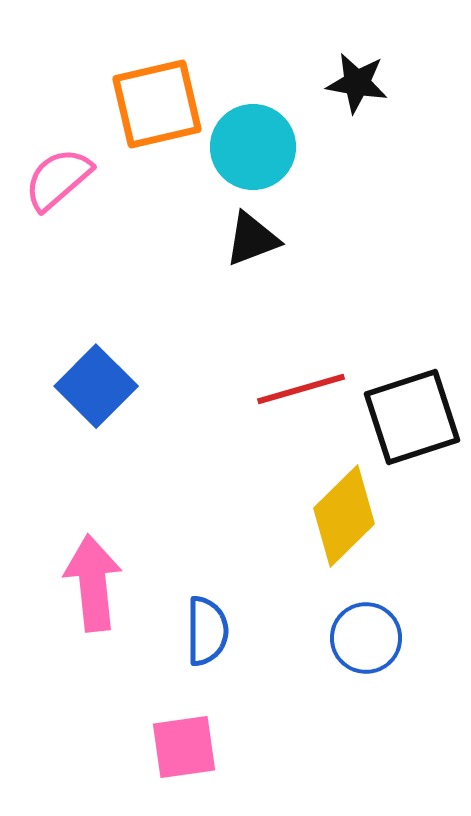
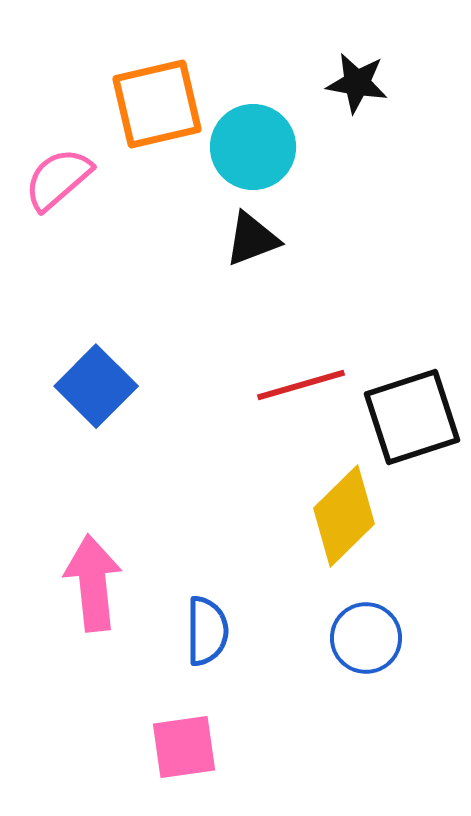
red line: moved 4 px up
